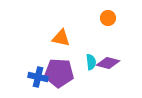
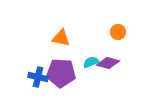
orange circle: moved 10 px right, 14 px down
cyan semicircle: rotated 105 degrees counterclockwise
purple pentagon: moved 2 px right
